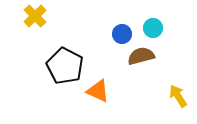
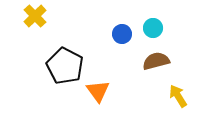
brown semicircle: moved 15 px right, 5 px down
orange triangle: rotated 30 degrees clockwise
